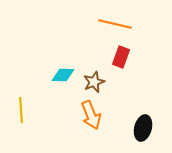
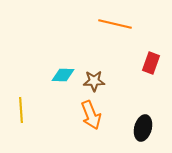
red rectangle: moved 30 px right, 6 px down
brown star: moved 1 px up; rotated 20 degrees clockwise
